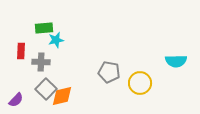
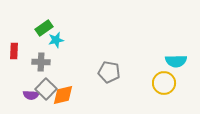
green rectangle: rotated 30 degrees counterclockwise
red rectangle: moved 7 px left
yellow circle: moved 24 px right
orange diamond: moved 1 px right, 1 px up
purple semicircle: moved 15 px right, 5 px up; rotated 49 degrees clockwise
